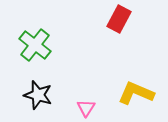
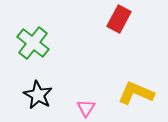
green cross: moved 2 px left, 2 px up
black star: rotated 12 degrees clockwise
